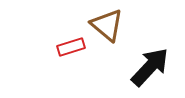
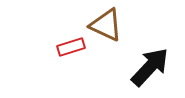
brown triangle: moved 1 px left; rotated 15 degrees counterclockwise
